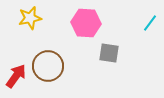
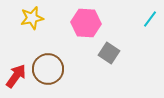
yellow star: moved 2 px right
cyan line: moved 4 px up
gray square: rotated 25 degrees clockwise
brown circle: moved 3 px down
